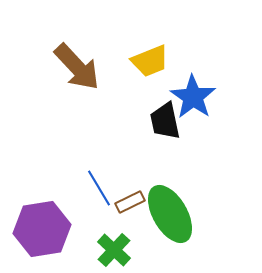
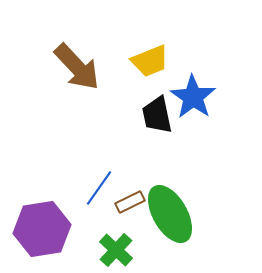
black trapezoid: moved 8 px left, 6 px up
blue line: rotated 66 degrees clockwise
green cross: moved 2 px right
